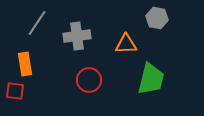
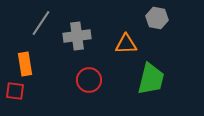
gray line: moved 4 px right
